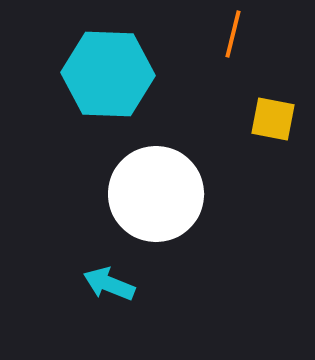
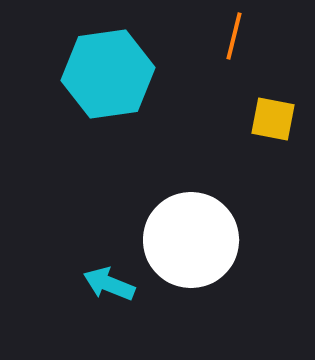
orange line: moved 1 px right, 2 px down
cyan hexagon: rotated 10 degrees counterclockwise
white circle: moved 35 px right, 46 px down
